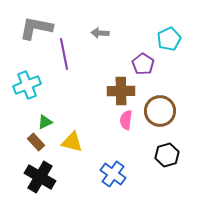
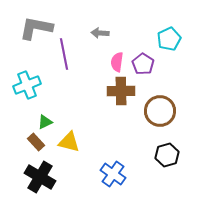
pink semicircle: moved 9 px left, 58 px up
yellow triangle: moved 3 px left
